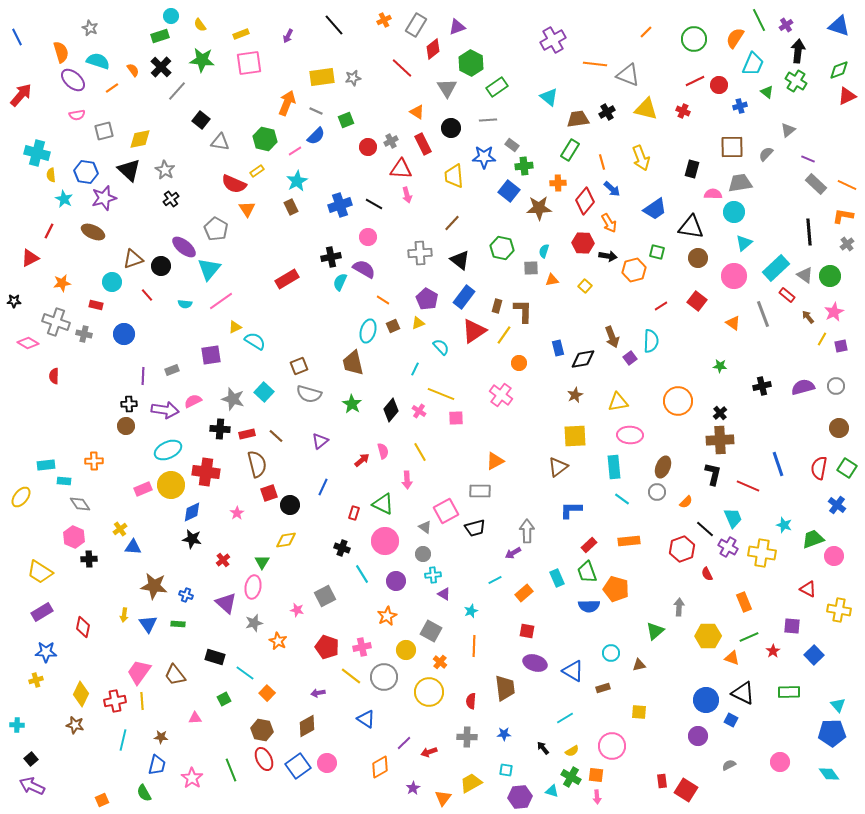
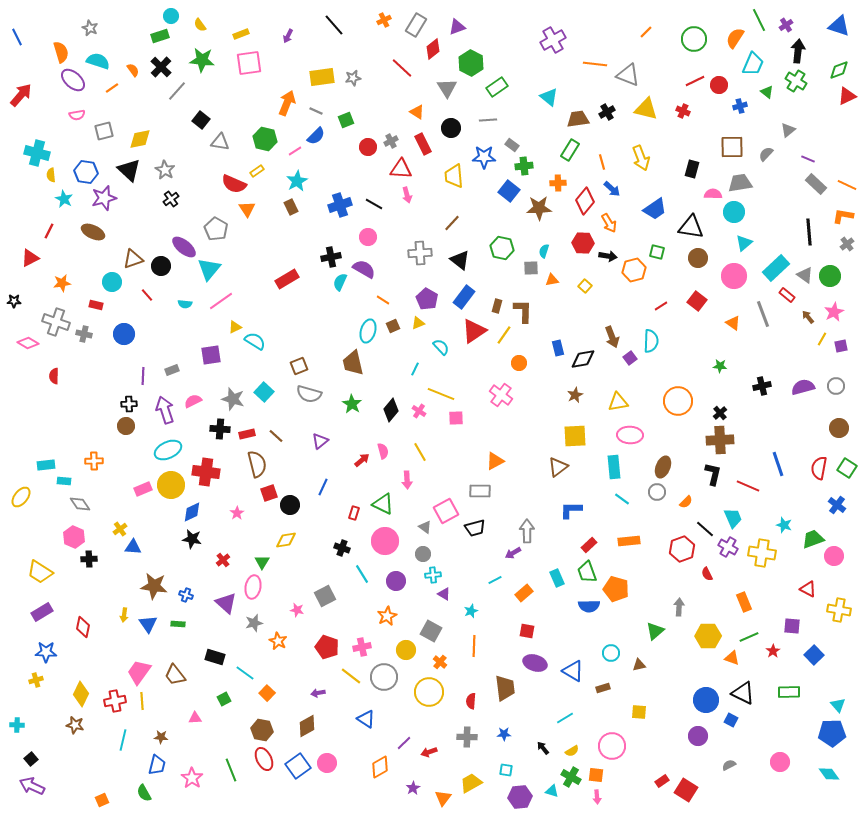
purple arrow at (165, 410): rotated 116 degrees counterclockwise
red rectangle at (662, 781): rotated 64 degrees clockwise
